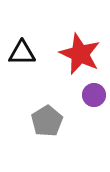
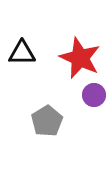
red star: moved 4 px down
